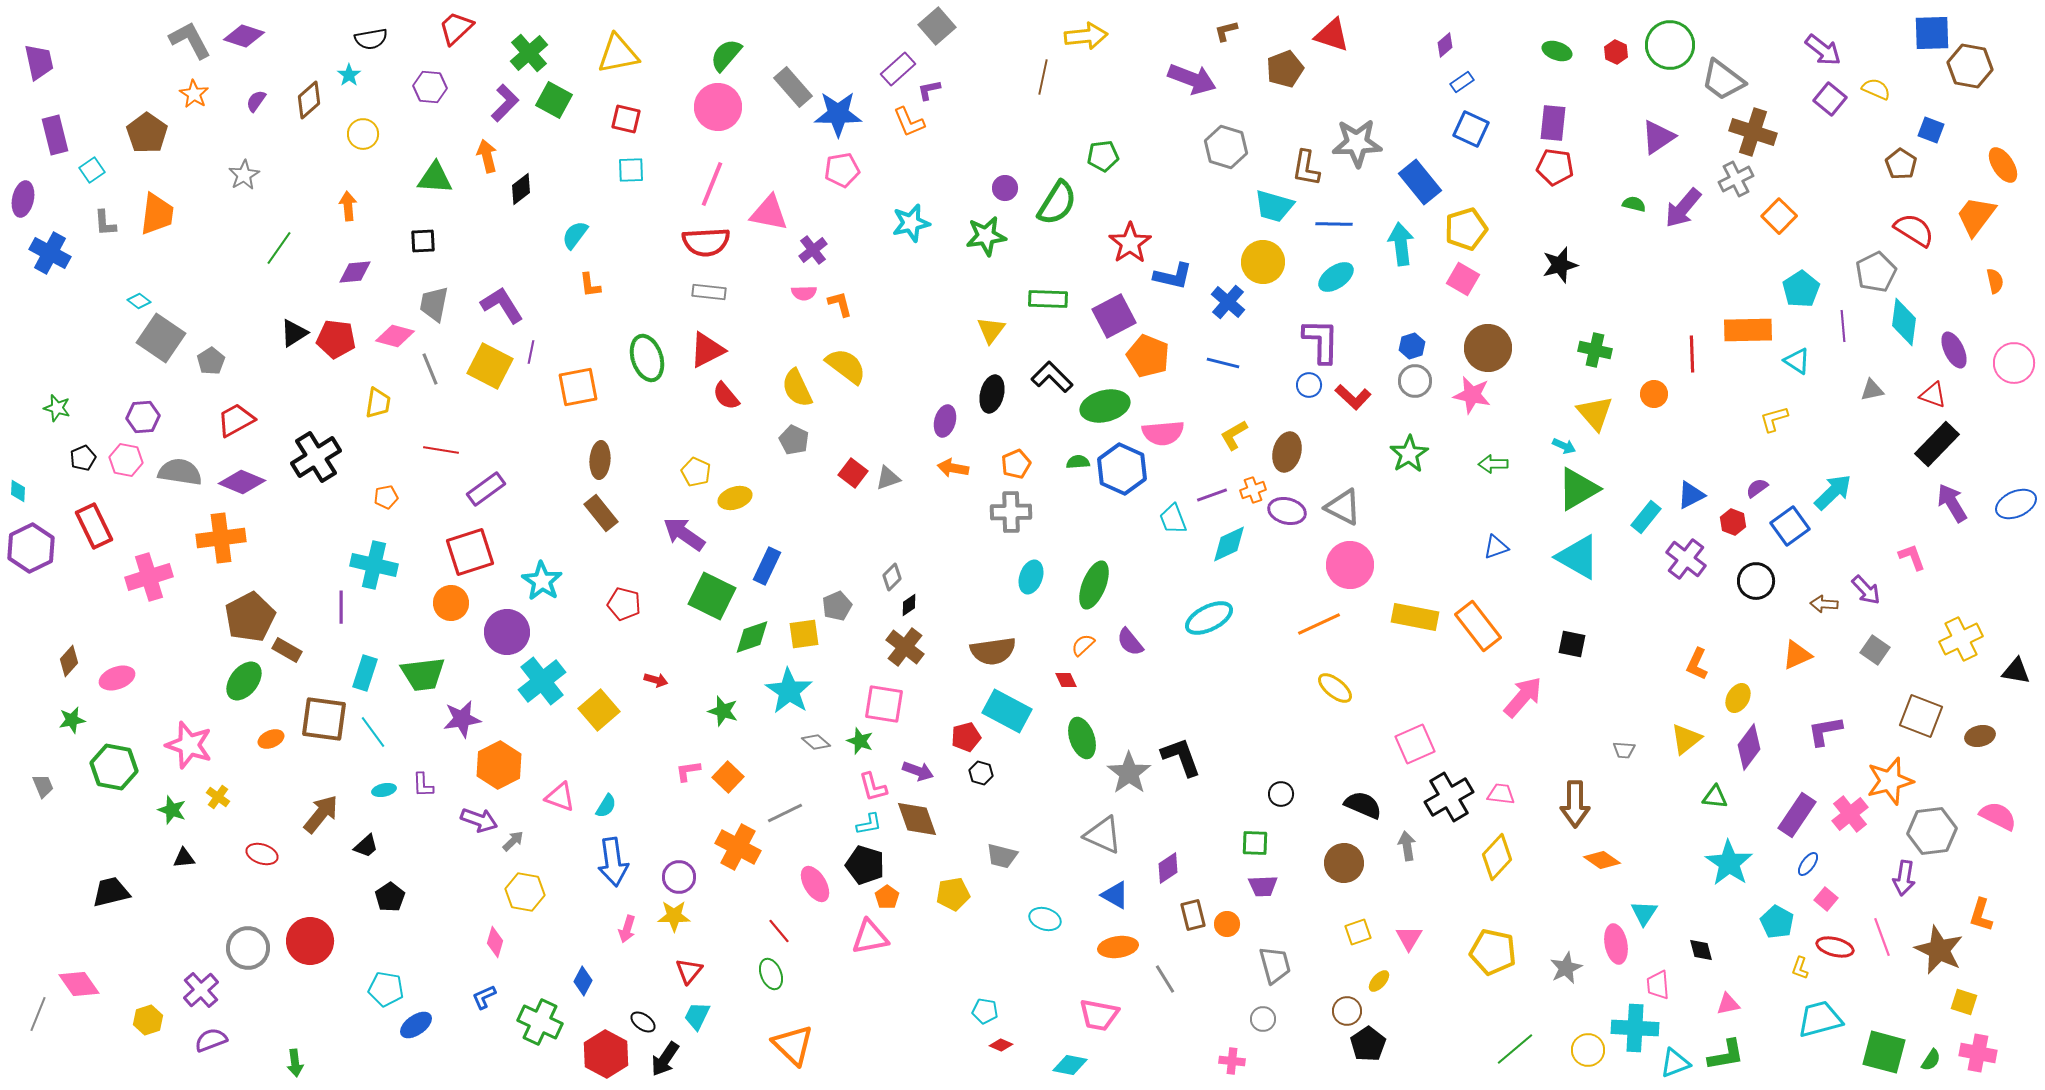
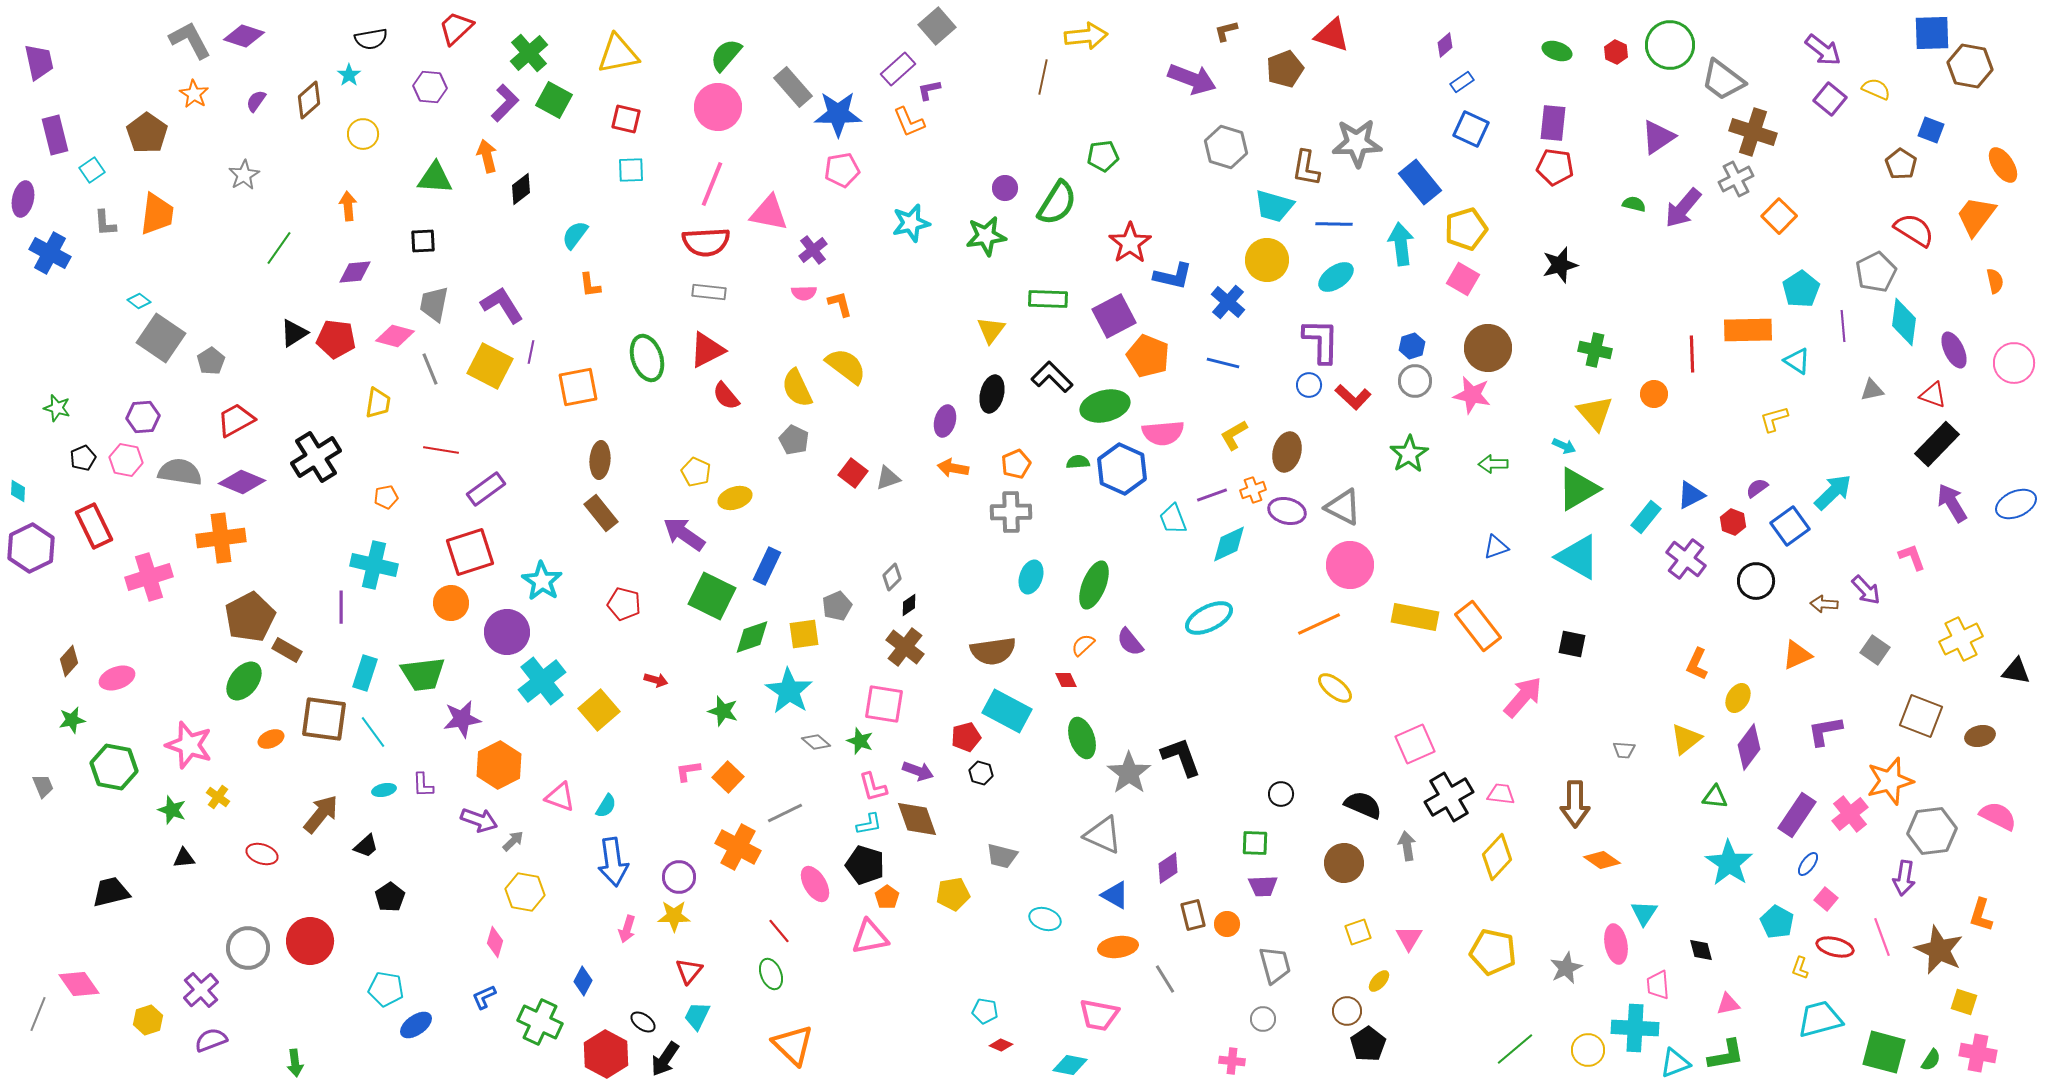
yellow circle at (1263, 262): moved 4 px right, 2 px up
